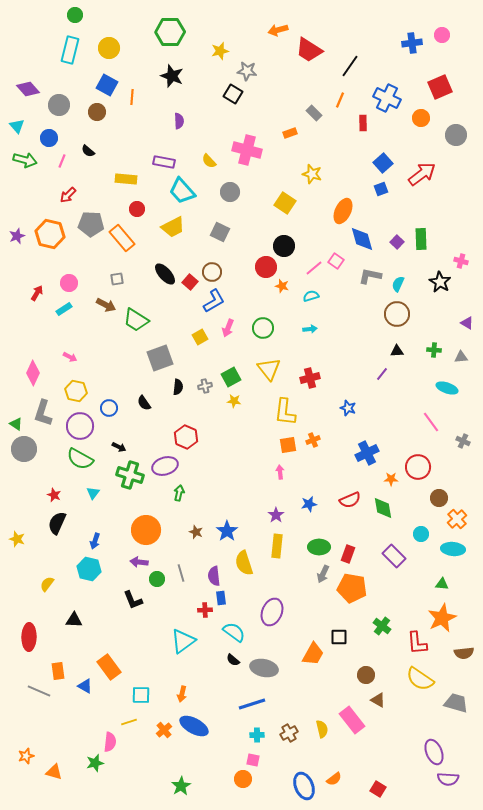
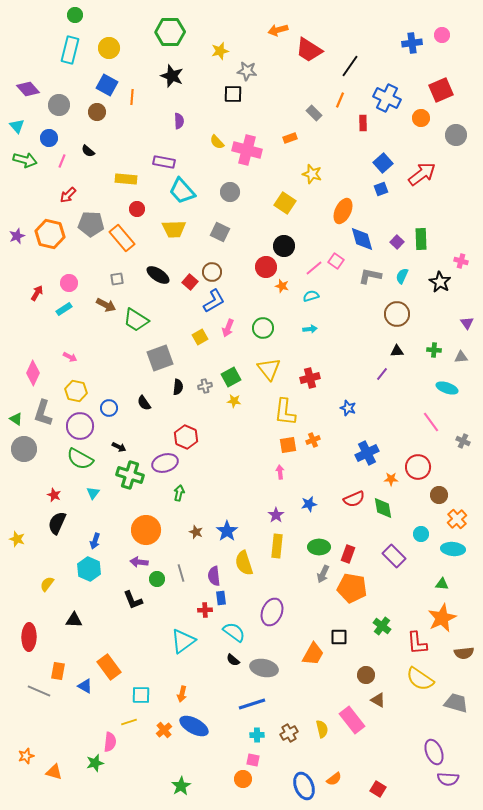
red square at (440, 87): moved 1 px right, 3 px down
black square at (233, 94): rotated 30 degrees counterclockwise
orange rectangle at (290, 133): moved 5 px down
yellow semicircle at (209, 161): moved 8 px right, 19 px up
yellow trapezoid at (173, 227): moved 1 px right, 2 px down; rotated 25 degrees clockwise
black ellipse at (165, 274): moved 7 px left, 1 px down; rotated 15 degrees counterclockwise
cyan semicircle at (398, 284): moved 4 px right, 8 px up
purple triangle at (467, 323): rotated 24 degrees clockwise
green triangle at (16, 424): moved 5 px up
purple ellipse at (165, 466): moved 3 px up
brown circle at (439, 498): moved 3 px up
red semicircle at (350, 500): moved 4 px right, 1 px up
cyan hexagon at (89, 569): rotated 10 degrees clockwise
orange rectangle at (58, 671): rotated 18 degrees clockwise
